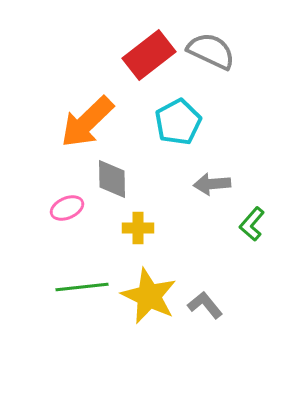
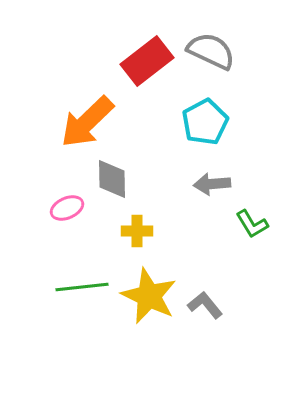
red rectangle: moved 2 px left, 6 px down
cyan pentagon: moved 27 px right
green L-shape: rotated 72 degrees counterclockwise
yellow cross: moved 1 px left, 3 px down
